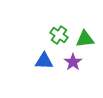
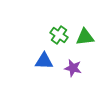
green triangle: moved 2 px up
purple star: moved 6 px down; rotated 24 degrees counterclockwise
